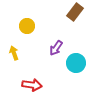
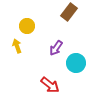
brown rectangle: moved 6 px left
yellow arrow: moved 3 px right, 7 px up
red arrow: moved 18 px right; rotated 30 degrees clockwise
